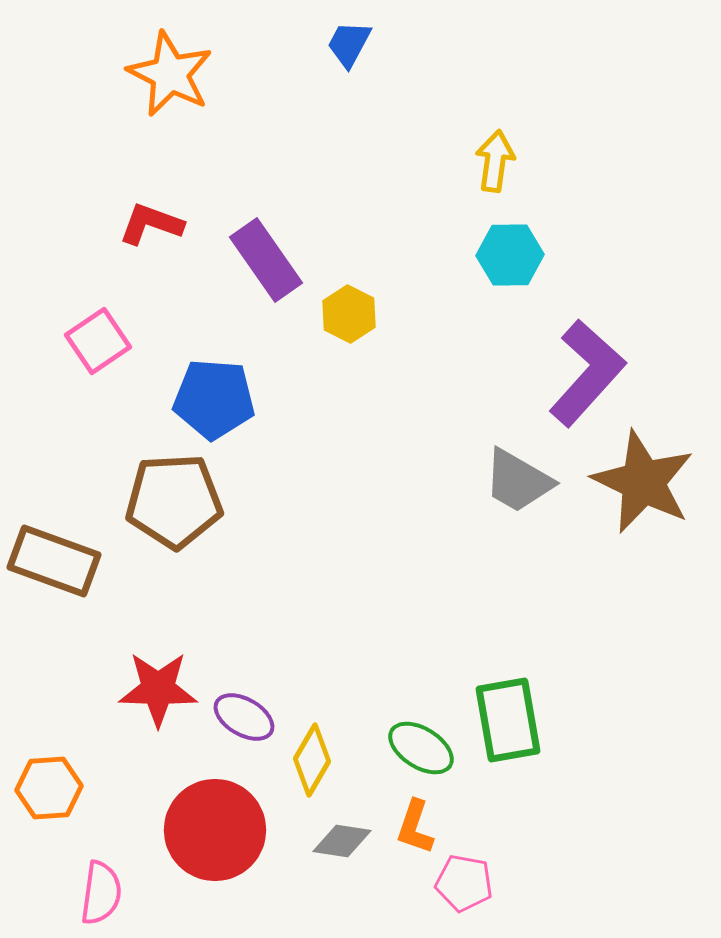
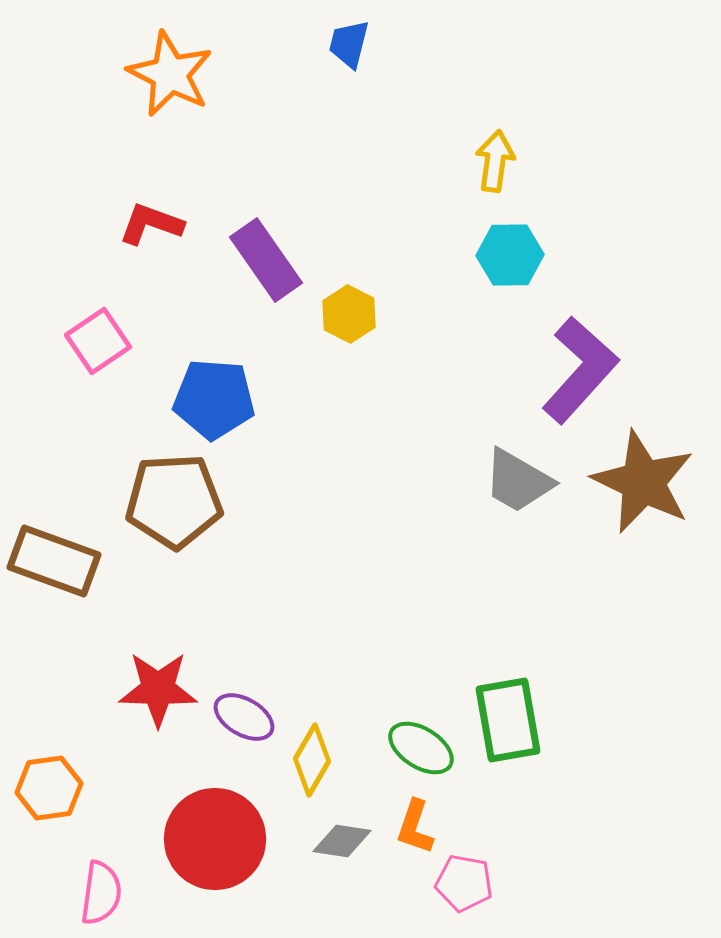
blue trapezoid: rotated 14 degrees counterclockwise
purple L-shape: moved 7 px left, 3 px up
orange hexagon: rotated 4 degrees counterclockwise
red circle: moved 9 px down
